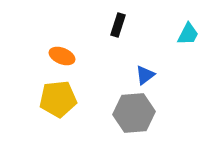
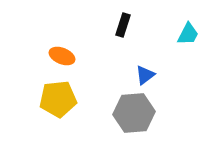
black rectangle: moved 5 px right
